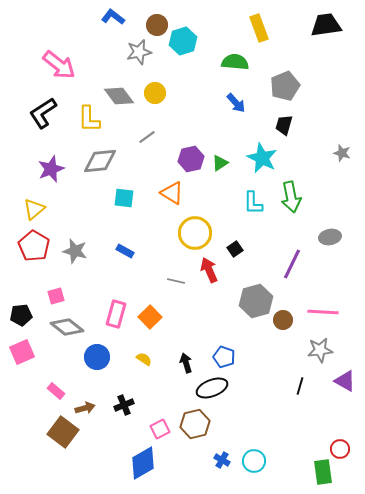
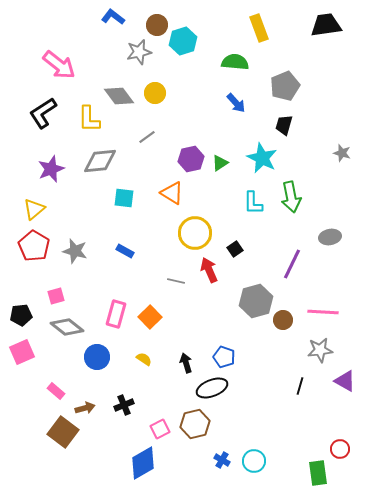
green rectangle at (323, 472): moved 5 px left, 1 px down
